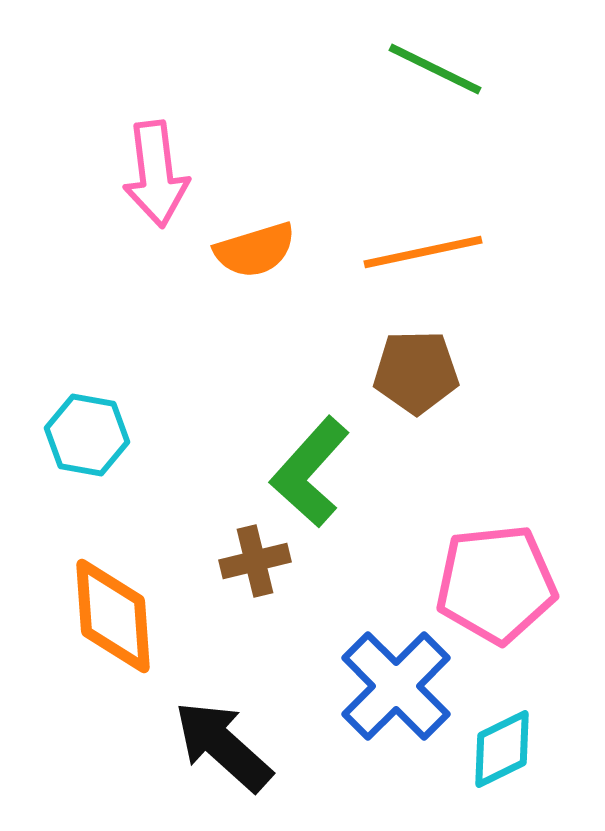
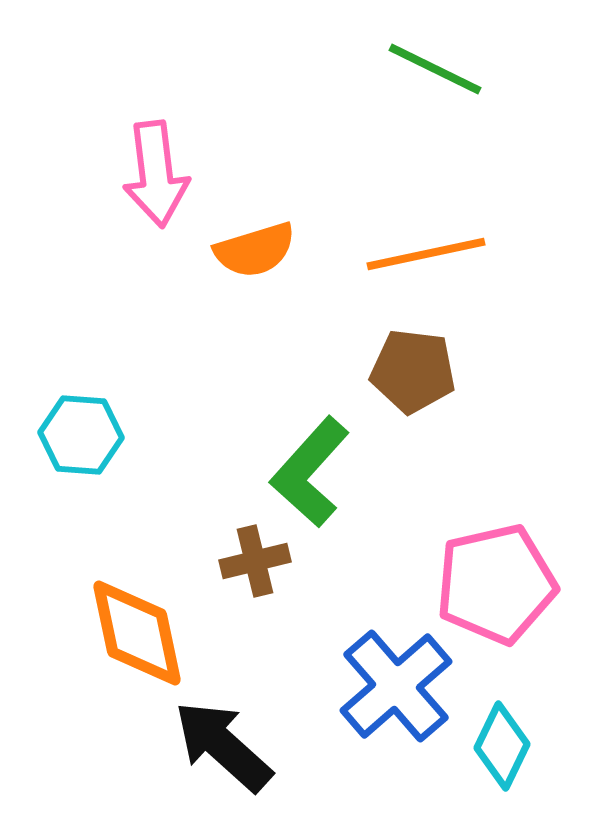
orange line: moved 3 px right, 2 px down
brown pentagon: moved 3 px left, 1 px up; rotated 8 degrees clockwise
cyan hexagon: moved 6 px left; rotated 6 degrees counterclockwise
pink pentagon: rotated 7 degrees counterclockwise
orange diamond: moved 24 px right, 17 px down; rotated 8 degrees counterclockwise
blue cross: rotated 4 degrees clockwise
cyan diamond: moved 3 px up; rotated 38 degrees counterclockwise
